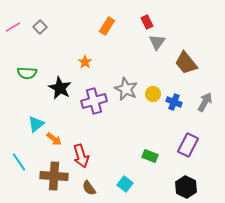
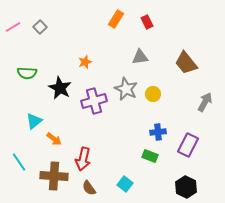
orange rectangle: moved 9 px right, 7 px up
gray triangle: moved 17 px left, 15 px down; rotated 48 degrees clockwise
orange star: rotated 16 degrees clockwise
blue cross: moved 16 px left, 30 px down; rotated 28 degrees counterclockwise
cyan triangle: moved 2 px left, 3 px up
red arrow: moved 2 px right, 3 px down; rotated 30 degrees clockwise
